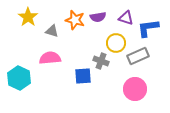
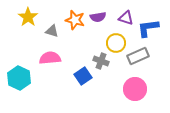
blue square: rotated 30 degrees counterclockwise
